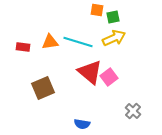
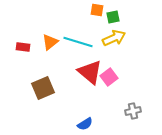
orange triangle: rotated 30 degrees counterclockwise
gray cross: rotated 35 degrees clockwise
blue semicircle: moved 3 px right; rotated 42 degrees counterclockwise
